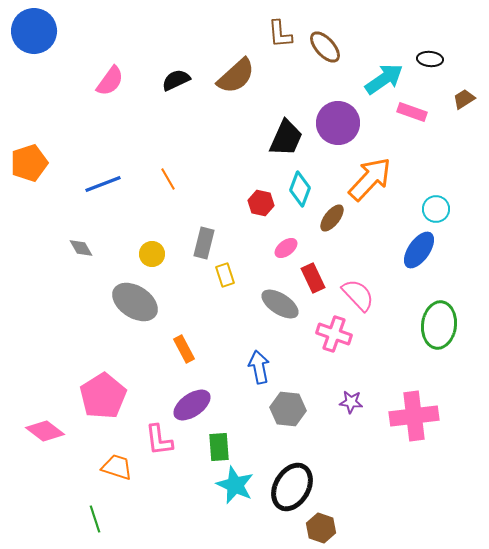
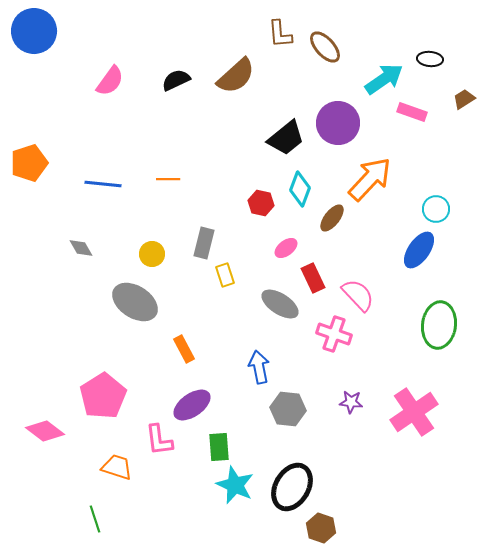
black trapezoid at (286, 138): rotated 27 degrees clockwise
orange line at (168, 179): rotated 60 degrees counterclockwise
blue line at (103, 184): rotated 27 degrees clockwise
pink cross at (414, 416): moved 4 px up; rotated 27 degrees counterclockwise
